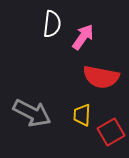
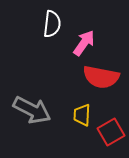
pink arrow: moved 1 px right, 6 px down
gray arrow: moved 3 px up
